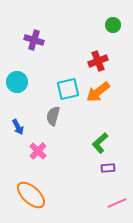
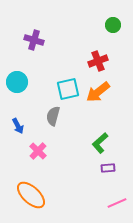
blue arrow: moved 1 px up
